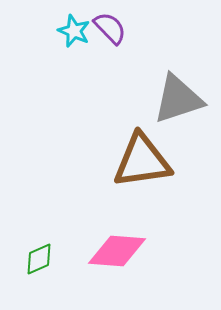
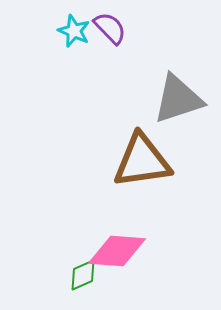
green diamond: moved 44 px right, 16 px down
